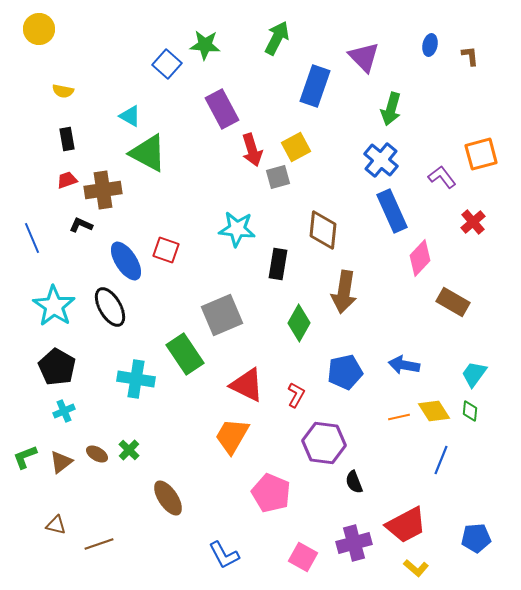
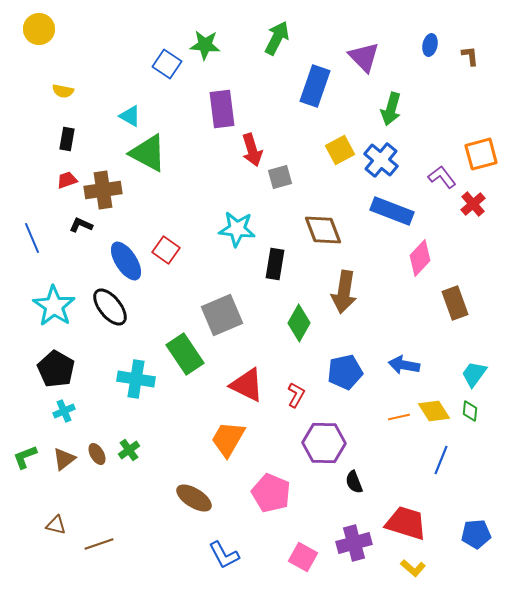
blue square at (167, 64): rotated 8 degrees counterclockwise
purple rectangle at (222, 109): rotated 21 degrees clockwise
black rectangle at (67, 139): rotated 20 degrees clockwise
yellow square at (296, 147): moved 44 px right, 3 px down
gray square at (278, 177): moved 2 px right
blue rectangle at (392, 211): rotated 45 degrees counterclockwise
red cross at (473, 222): moved 18 px up
brown diamond at (323, 230): rotated 27 degrees counterclockwise
red square at (166, 250): rotated 16 degrees clockwise
black rectangle at (278, 264): moved 3 px left
brown rectangle at (453, 302): moved 2 px right, 1 px down; rotated 40 degrees clockwise
black ellipse at (110, 307): rotated 9 degrees counterclockwise
black pentagon at (57, 367): moved 1 px left, 2 px down
orange trapezoid at (232, 436): moved 4 px left, 3 px down
purple hexagon at (324, 443): rotated 6 degrees counterclockwise
green cross at (129, 450): rotated 10 degrees clockwise
brown ellipse at (97, 454): rotated 30 degrees clockwise
brown triangle at (61, 462): moved 3 px right, 3 px up
brown ellipse at (168, 498): moved 26 px right; rotated 24 degrees counterclockwise
red trapezoid at (406, 525): moved 2 px up; rotated 135 degrees counterclockwise
blue pentagon at (476, 538): moved 4 px up
yellow L-shape at (416, 568): moved 3 px left
